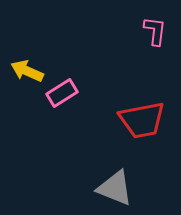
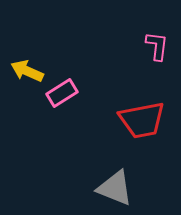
pink L-shape: moved 2 px right, 15 px down
